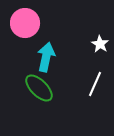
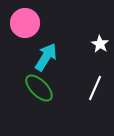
cyan arrow: rotated 20 degrees clockwise
white line: moved 4 px down
